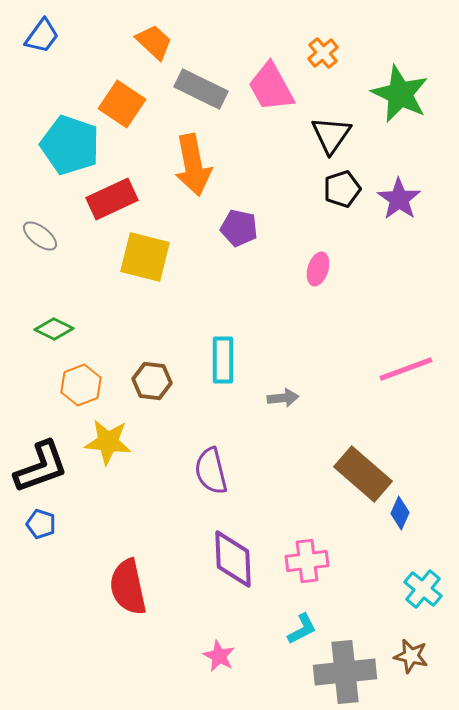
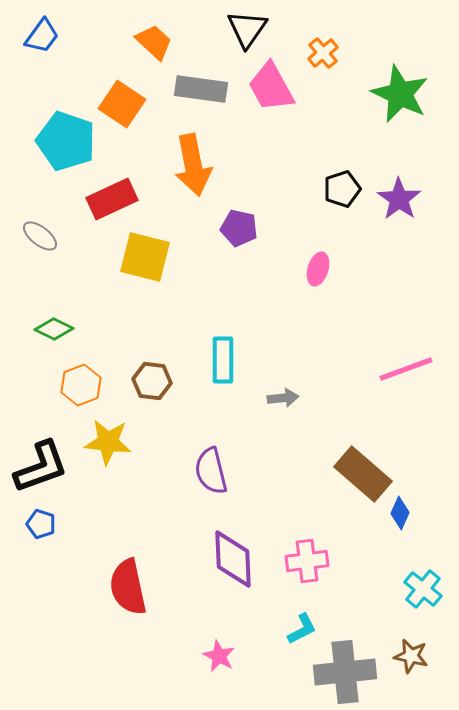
gray rectangle: rotated 18 degrees counterclockwise
black triangle: moved 84 px left, 106 px up
cyan pentagon: moved 4 px left, 4 px up
